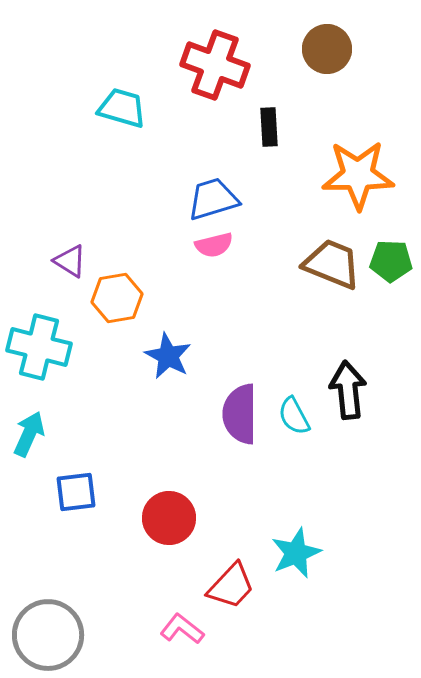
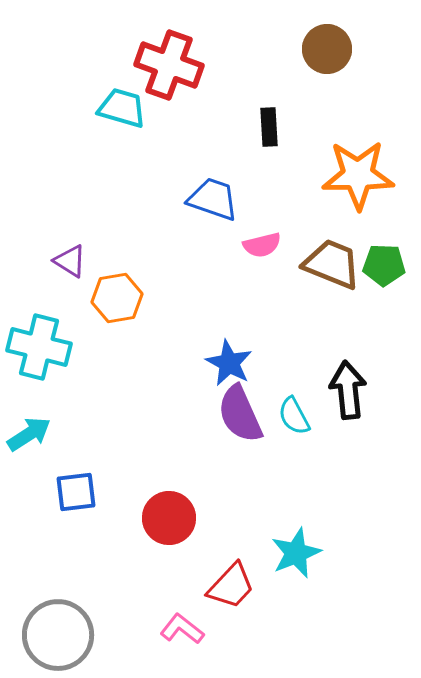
red cross: moved 46 px left
blue trapezoid: rotated 36 degrees clockwise
pink semicircle: moved 48 px right
green pentagon: moved 7 px left, 4 px down
blue star: moved 61 px right, 7 px down
purple semicircle: rotated 24 degrees counterclockwise
cyan arrow: rotated 33 degrees clockwise
gray circle: moved 10 px right
